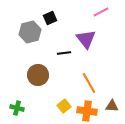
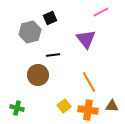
black line: moved 11 px left, 2 px down
orange line: moved 1 px up
orange cross: moved 1 px right, 1 px up
